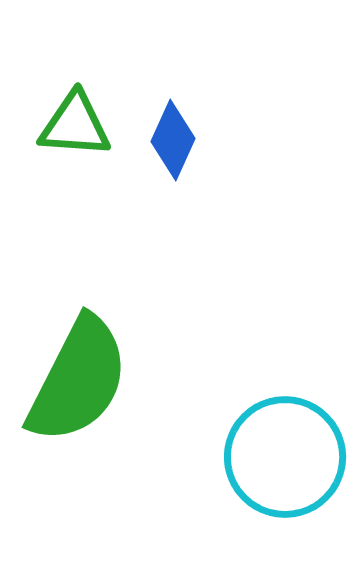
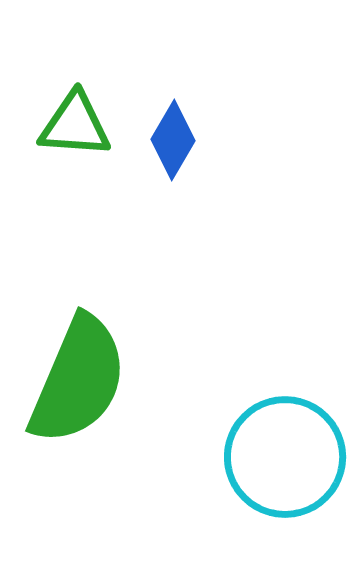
blue diamond: rotated 6 degrees clockwise
green semicircle: rotated 4 degrees counterclockwise
